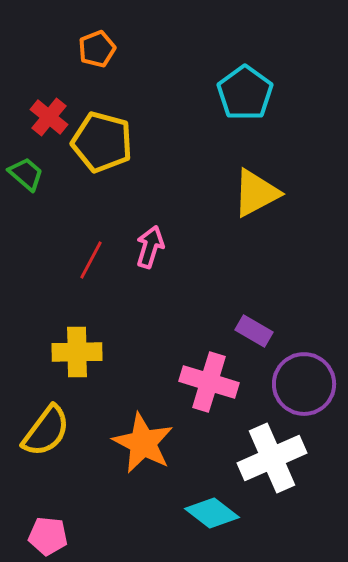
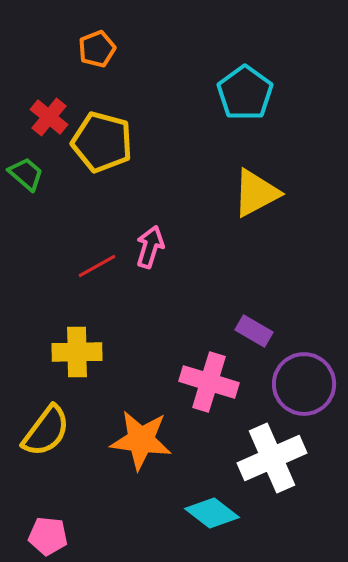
red line: moved 6 px right, 6 px down; rotated 33 degrees clockwise
orange star: moved 2 px left, 3 px up; rotated 20 degrees counterclockwise
